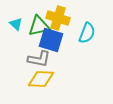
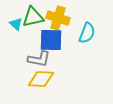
green triangle: moved 6 px left, 9 px up
blue square: rotated 15 degrees counterclockwise
